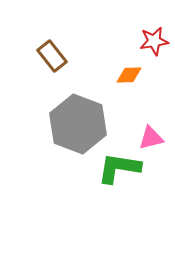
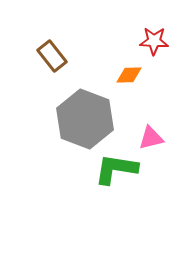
red star: rotated 12 degrees clockwise
gray hexagon: moved 7 px right, 5 px up
green L-shape: moved 3 px left, 1 px down
